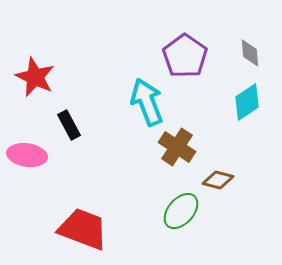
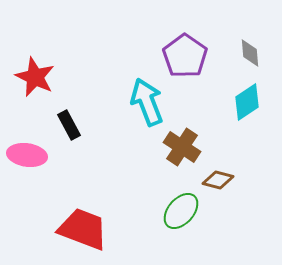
brown cross: moved 5 px right
